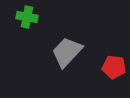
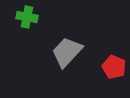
red pentagon: rotated 15 degrees clockwise
